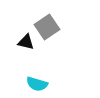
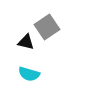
cyan semicircle: moved 8 px left, 10 px up
